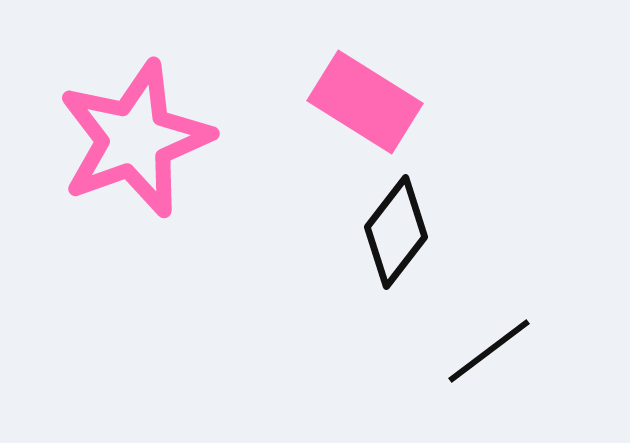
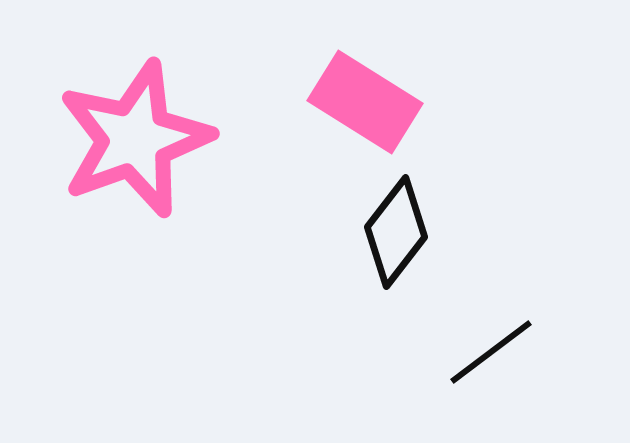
black line: moved 2 px right, 1 px down
